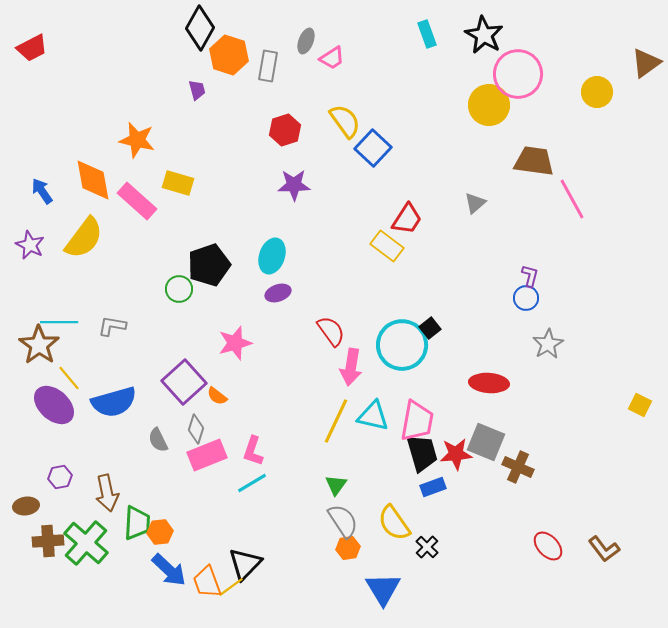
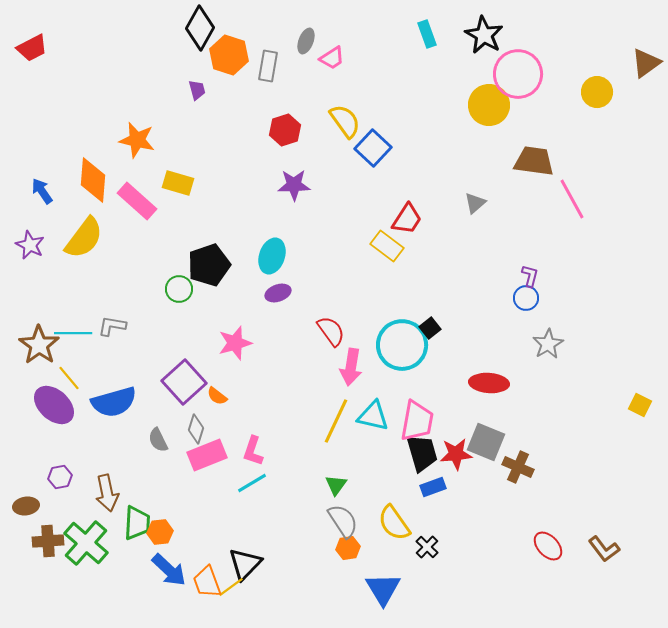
orange diamond at (93, 180): rotated 15 degrees clockwise
cyan line at (59, 322): moved 14 px right, 11 px down
